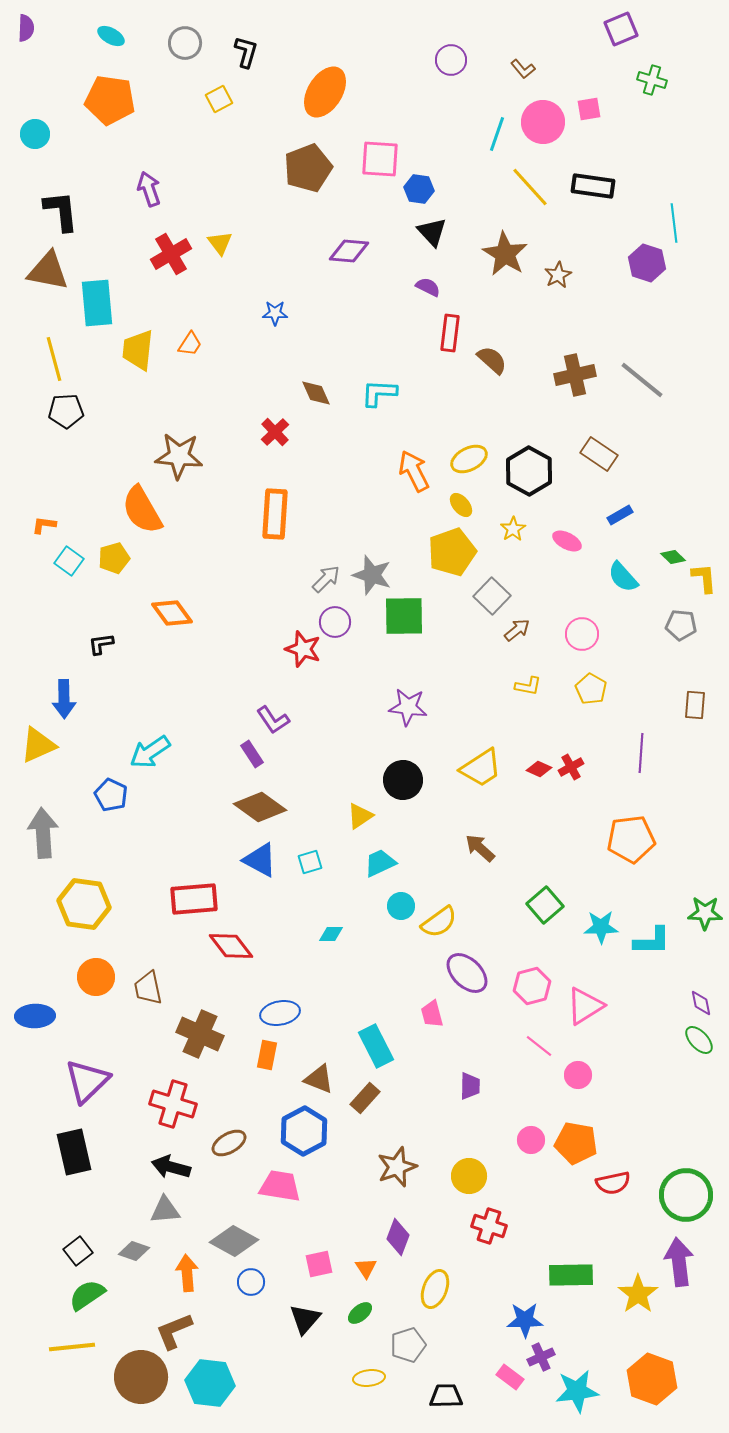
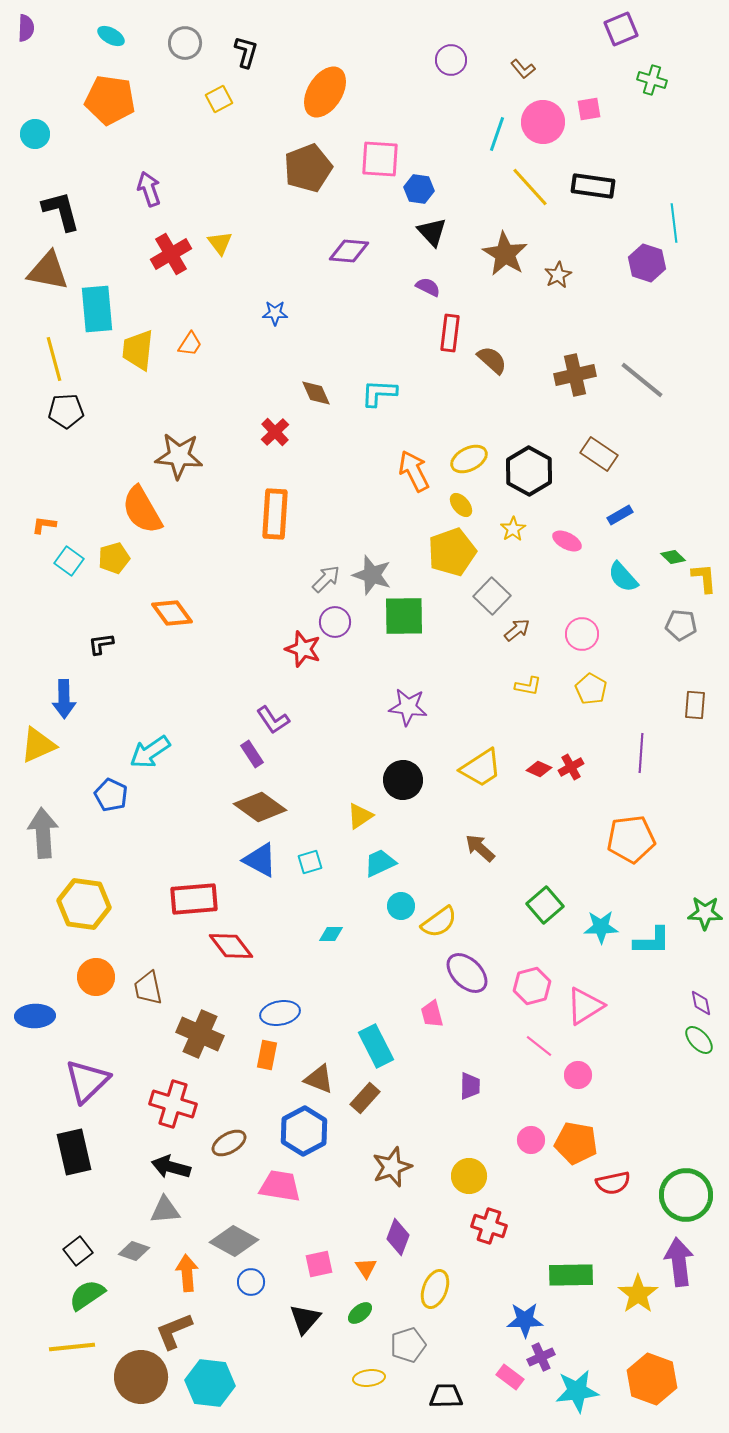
black L-shape at (61, 211): rotated 9 degrees counterclockwise
cyan rectangle at (97, 303): moved 6 px down
brown star at (397, 1167): moved 5 px left
